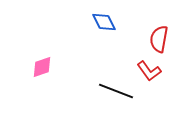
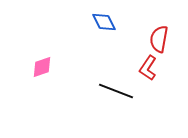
red L-shape: moved 1 px left, 3 px up; rotated 70 degrees clockwise
